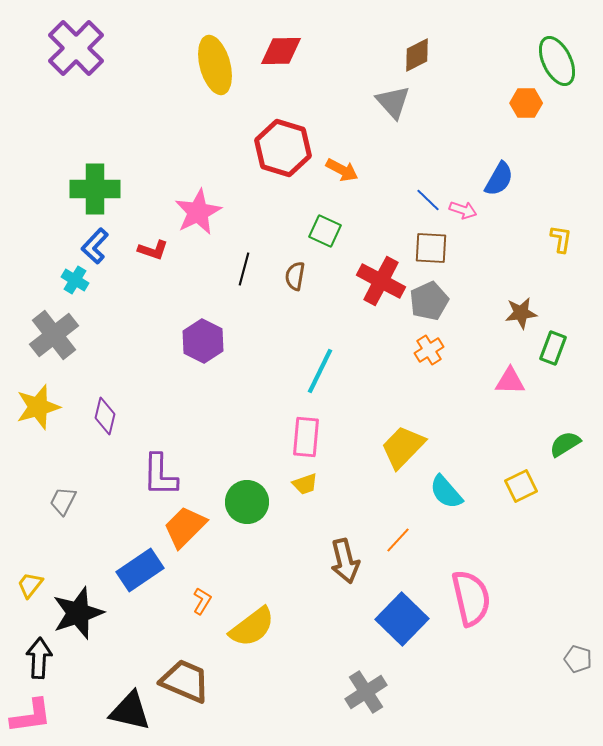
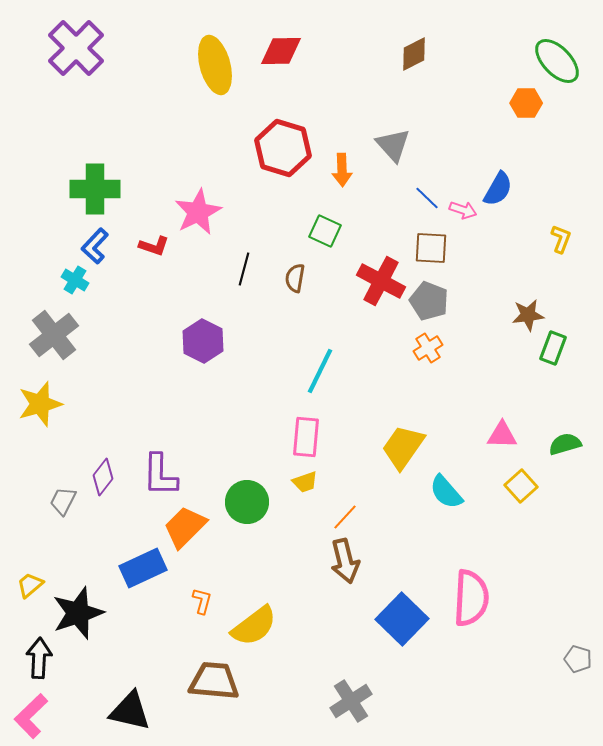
brown diamond at (417, 55): moved 3 px left, 1 px up
green ellipse at (557, 61): rotated 18 degrees counterclockwise
gray triangle at (393, 102): moved 43 px down
orange arrow at (342, 170): rotated 60 degrees clockwise
blue semicircle at (499, 179): moved 1 px left, 10 px down
blue line at (428, 200): moved 1 px left, 2 px up
yellow L-shape at (561, 239): rotated 12 degrees clockwise
red L-shape at (153, 250): moved 1 px right, 4 px up
brown semicircle at (295, 276): moved 2 px down
gray pentagon at (429, 301): rotated 27 degrees counterclockwise
brown star at (521, 313): moved 7 px right, 2 px down
orange cross at (429, 350): moved 1 px left, 2 px up
pink triangle at (510, 381): moved 8 px left, 54 px down
yellow star at (38, 407): moved 2 px right, 3 px up
purple diamond at (105, 416): moved 2 px left, 61 px down; rotated 24 degrees clockwise
green semicircle at (565, 444): rotated 16 degrees clockwise
yellow trapezoid at (403, 447): rotated 9 degrees counterclockwise
yellow trapezoid at (305, 484): moved 2 px up
yellow square at (521, 486): rotated 16 degrees counterclockwise
orange line at (398, 540): moved 53 px left, 23 px up
blue rectangle at (140, 570): moved 3 px right, 2 px up; rotated 9 degrees clockwise
yellow trapezoid at (30, 585): rotated 12 degrees clockwise
pink semicircle at (471, 598): rotated 16 degrees clockwise
orange L-shape at (202, 601): rotated 16 degrees counterclockwise
yellow semicircle at (252, 627): moved 2 px right, 1 px up
brown trapezoid at (185, 681): moved 29 px right; rotated 18 degrees counterclockwise
gray cross at (366, 692): moved 15 px left, 9 px down
pink L-shape at (31, 716): rotated 144 degrees clockwise
